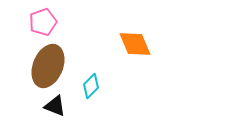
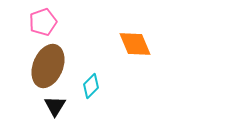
black triangle: rotated 40 degrees clockwise
